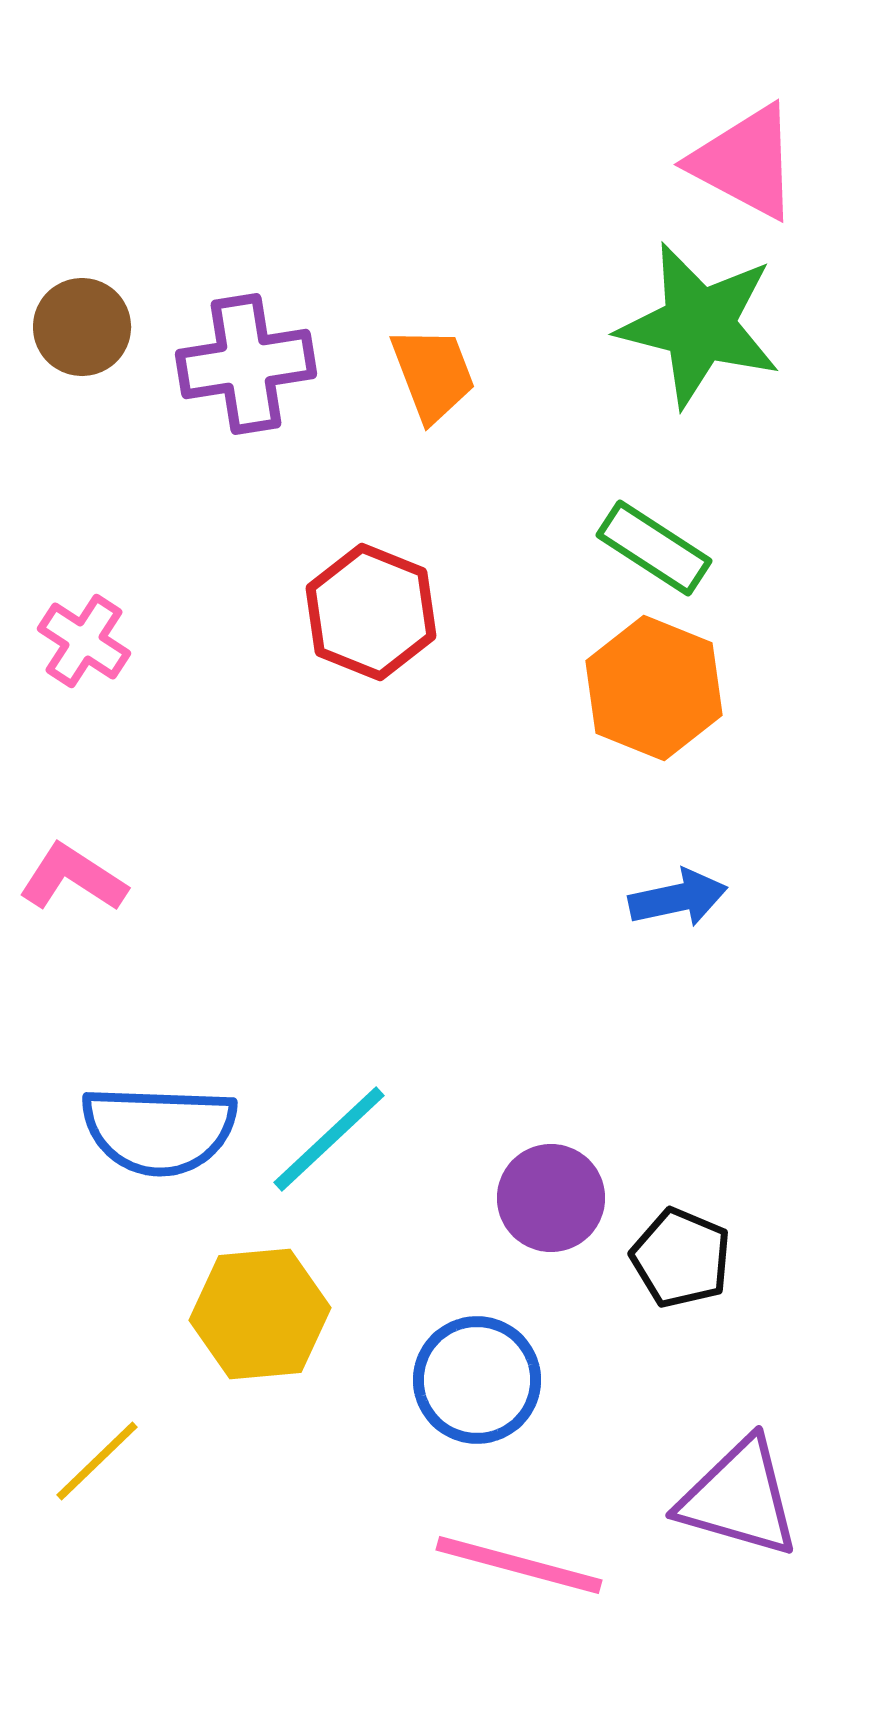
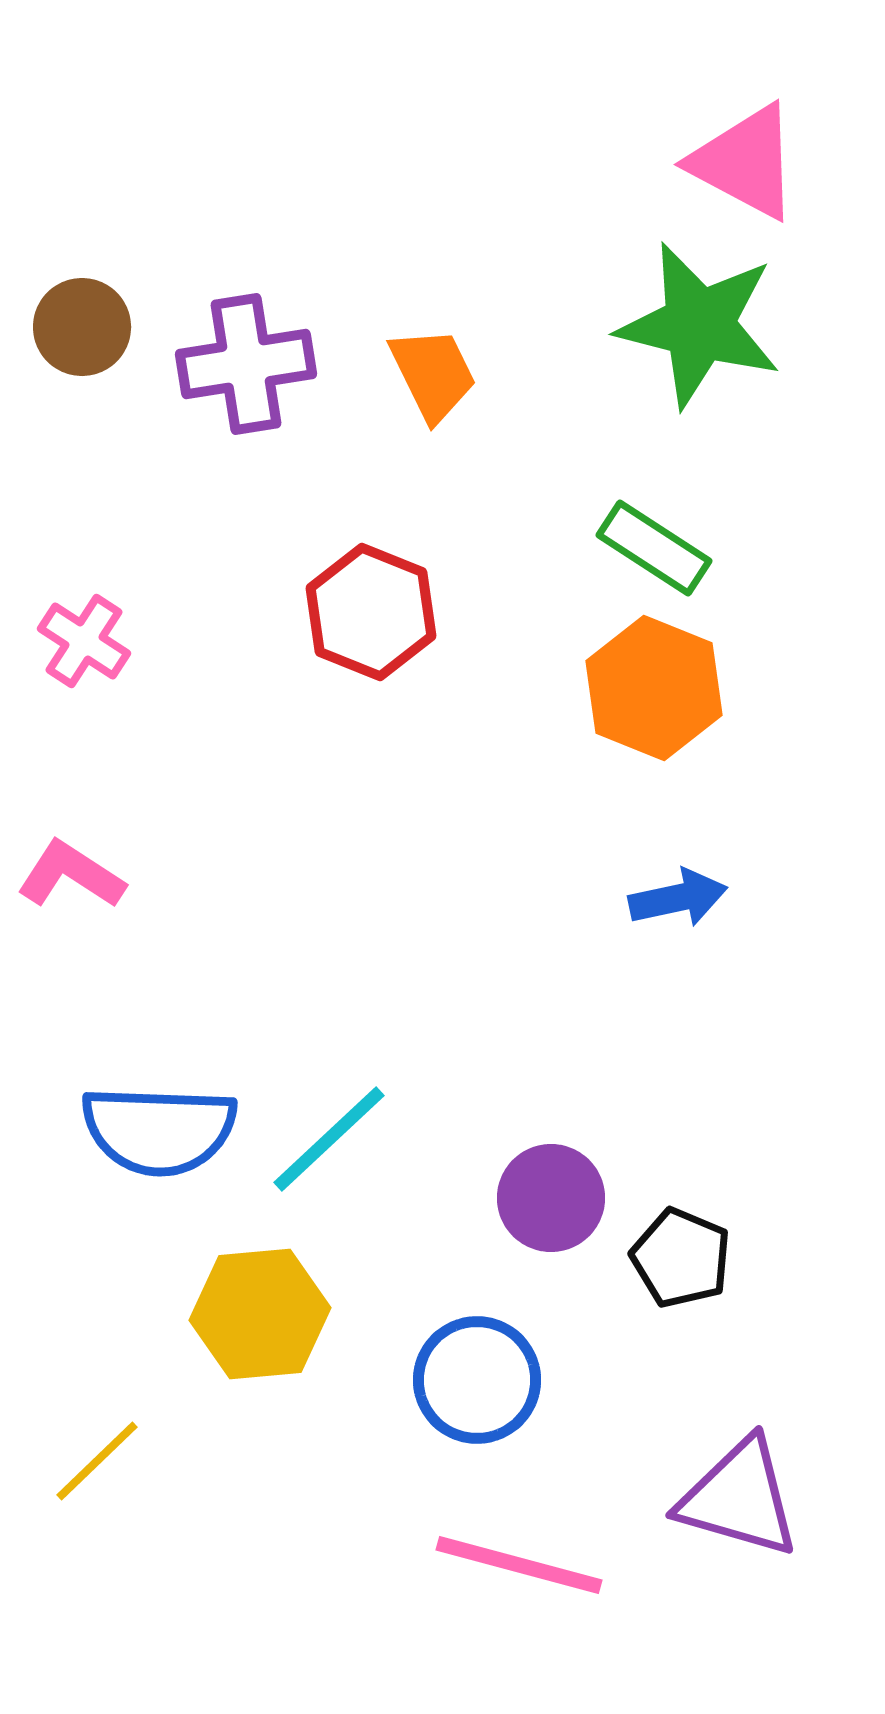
orange trapezoid: rotated 5 degrees counterclockwise
pink L-shape: moved 2 px left, 3 px up
